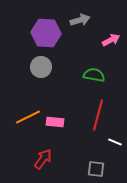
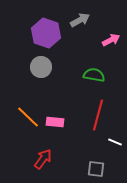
gray arrow: rotated 12 degrees counterclockwise
purple hexagon: rotated 16 degrees clockwise
orange line: rotated 70 degrees clockwise
